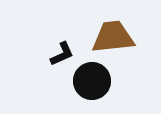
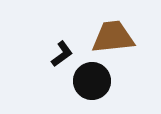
black L-shape: rotated 12 degrees counterclockwise
